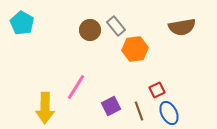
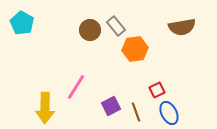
brown line: moved 3 px left, 1 px down
